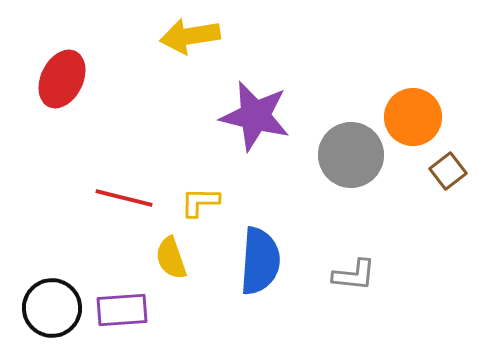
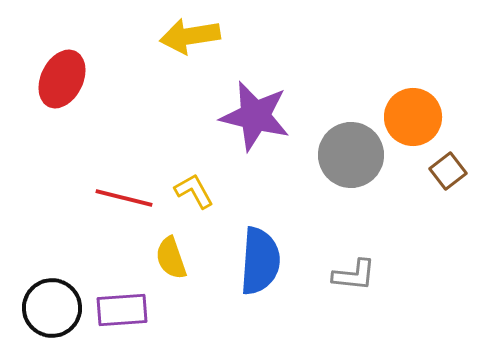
yellow L-shape: moved 6 px left, 11 px up; rotated 60 degrees clockwise
